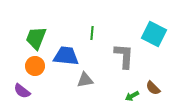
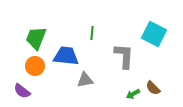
green arrow: moved 1 px right, 2 px up
